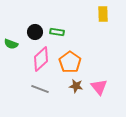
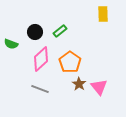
green rectangle: moved 3 px right, 1 px up; rotated 48 degrees counterclockwise
brown star: moved 3 px right, 2 px up; rotated 24 degrees clockwise
